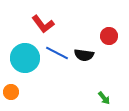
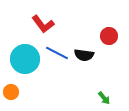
cyan circle: moved 1 px down
